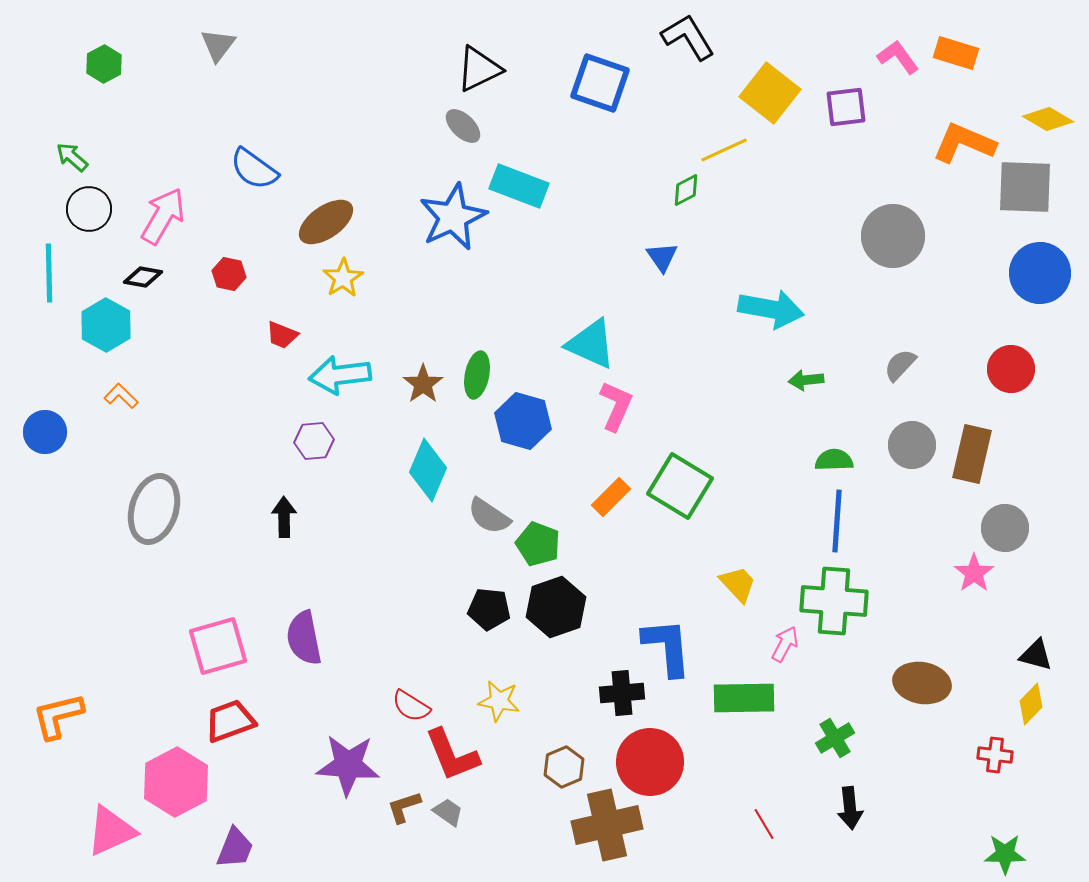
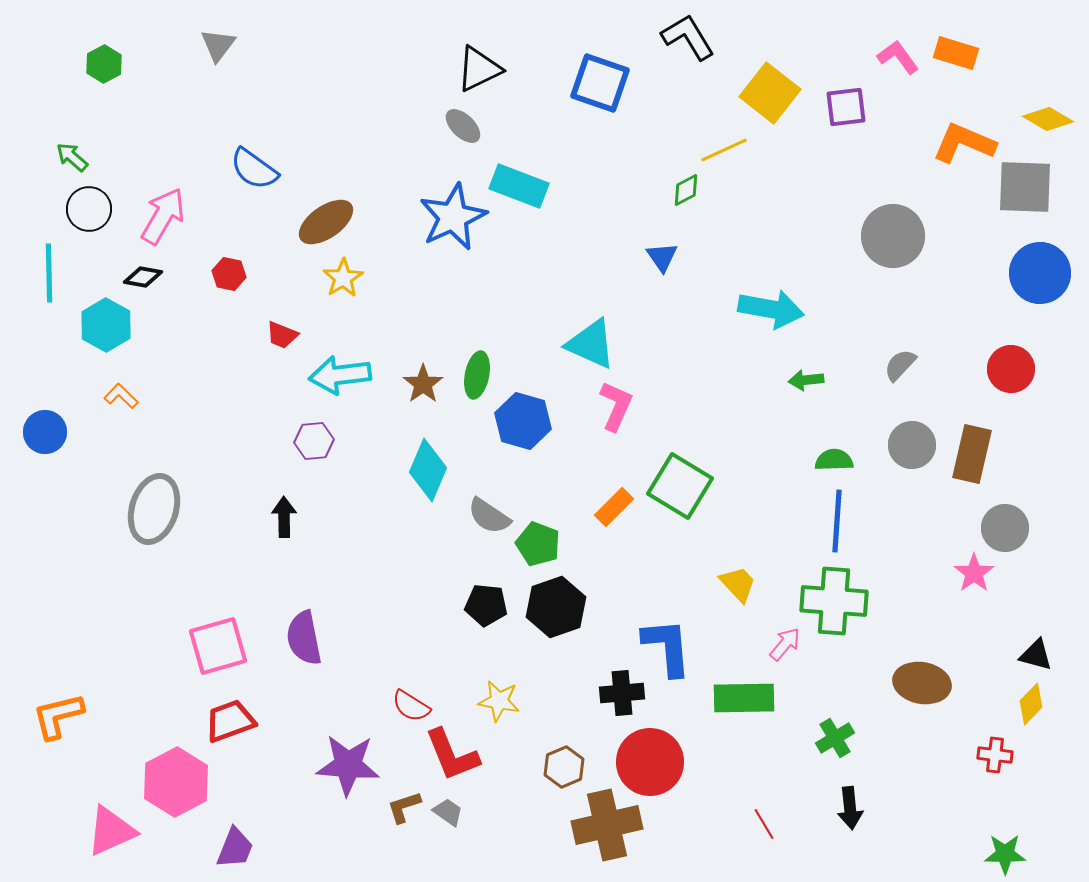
orange rectangle at (611, 497): moved 3 px right, 10 px down
black pentagon at (489, 609): moved 3 px left, 4 px up
pink arrow at (785, 644): rotated 12 degrees clockwise
